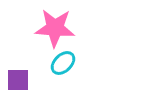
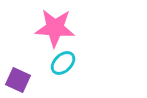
purple square: rotated 25 degrees clockwise
